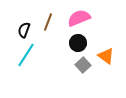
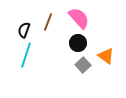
pink semicircle: rotated 70 degrees clockwise
cyan line: rotated 15 degrees counterclockwise
